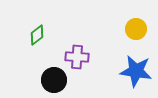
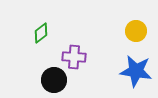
yellow circle: moved 2 px down
green diamond: moved 4 px right, 2 px up
purple cross: moved 3 px left
